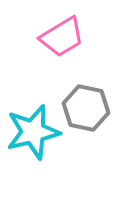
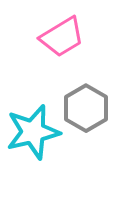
gray hexagon: rotated 18 degrees clockwise
